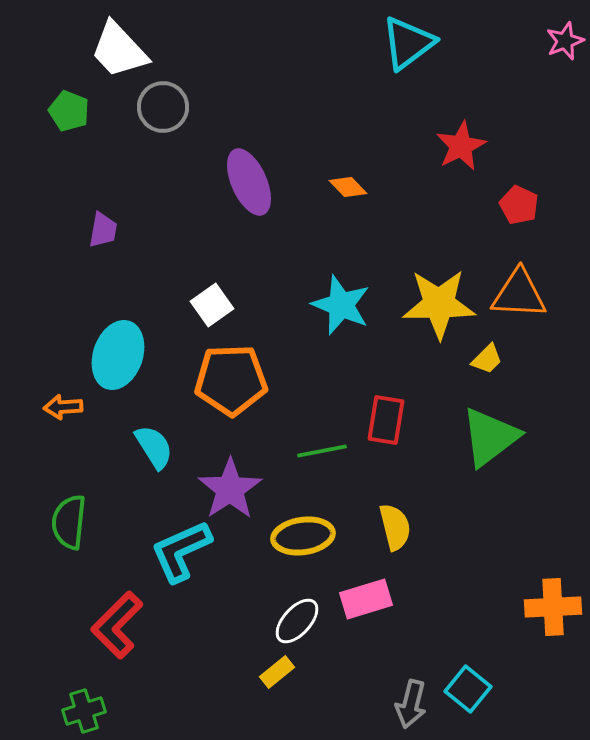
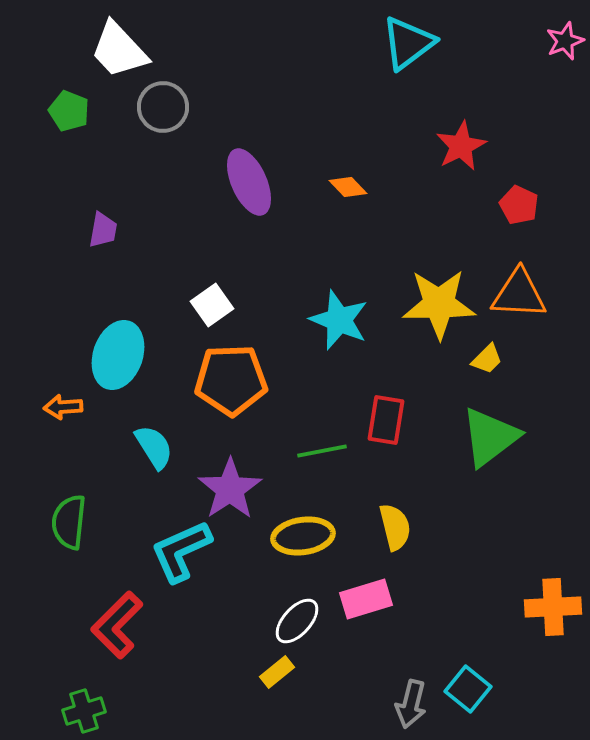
cyan star: moved 2 px left, 15 px down
